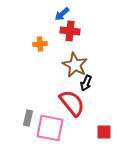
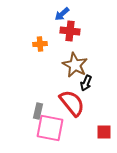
gray rectangle: moved 10 px right, 7 px up
